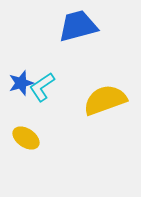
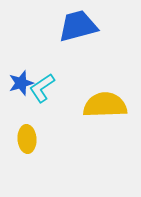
cyan L-shape: moved 1 px down
yellow semicircle: moved 5 px down; rotated 18 degrees clockwise
yellow ellipse: moved 1 px right, 1 px down; rotated 52 degrees clockwise
